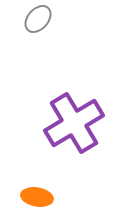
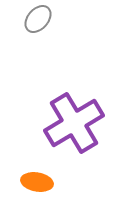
orange ellipse: moved 15 px up
